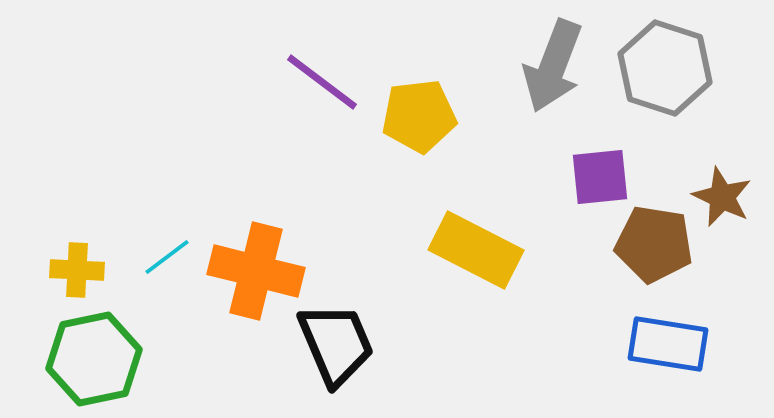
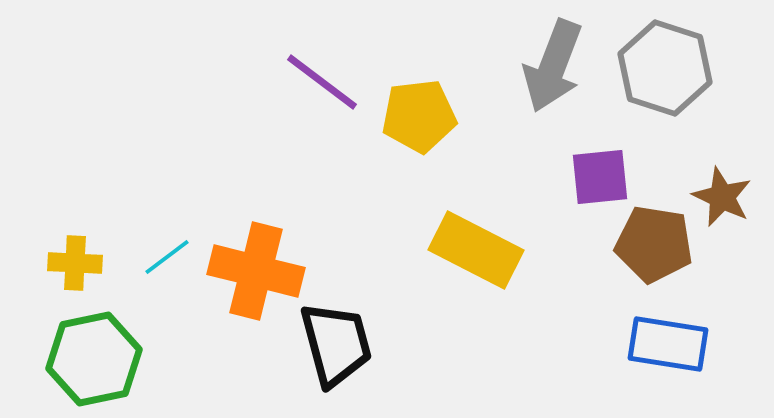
yellow cross: moved 2 px left, 7 px up
black trapezoid: rotated 8 degrees clockwise
